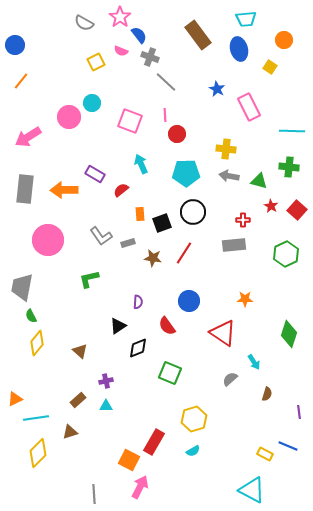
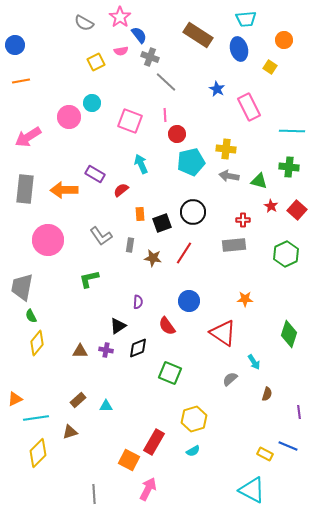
brown rectangle at (198, 35): rotated 20 degrees counterclockwise
pink semicircle at (121, 51): rotated 32 degrees counterclockwise
orange line at (21, 81): rotated 42 degrees clockwise
cyan pentagon at (186, 173): moved 5 px right, 11 px up; rotated 12 degrees counterclockwise
gray rectangle at (128, 243): moved 2 px right, 2 px down; rotated 64 degrees counterclockwise
brown triangle at (80, 351): rotated 42 degrees counterclockwise
purple cross at (106, 381): moved 31 px up; rotated 24 degrees clockwise
pink arrow at (140, 487): moved 8 px right, 2 px down
